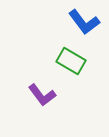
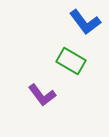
blue L-shape: moved 1 px right
